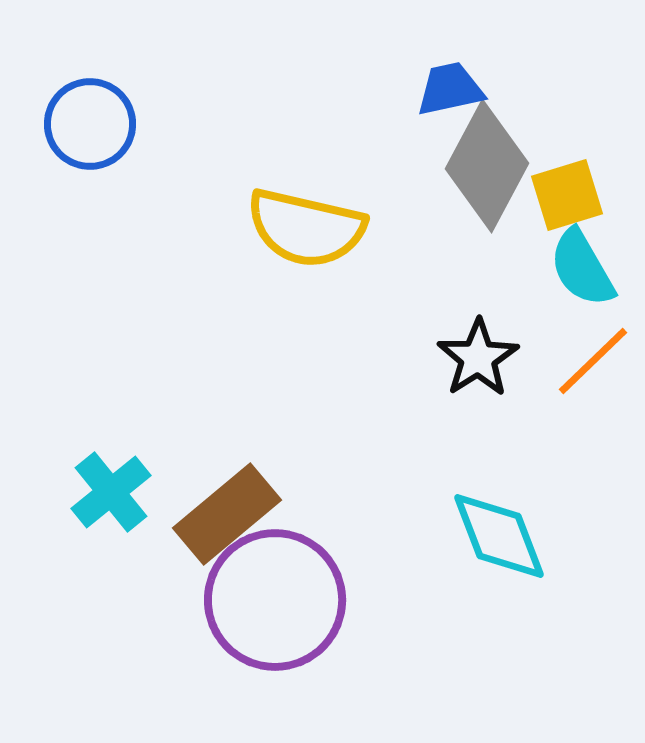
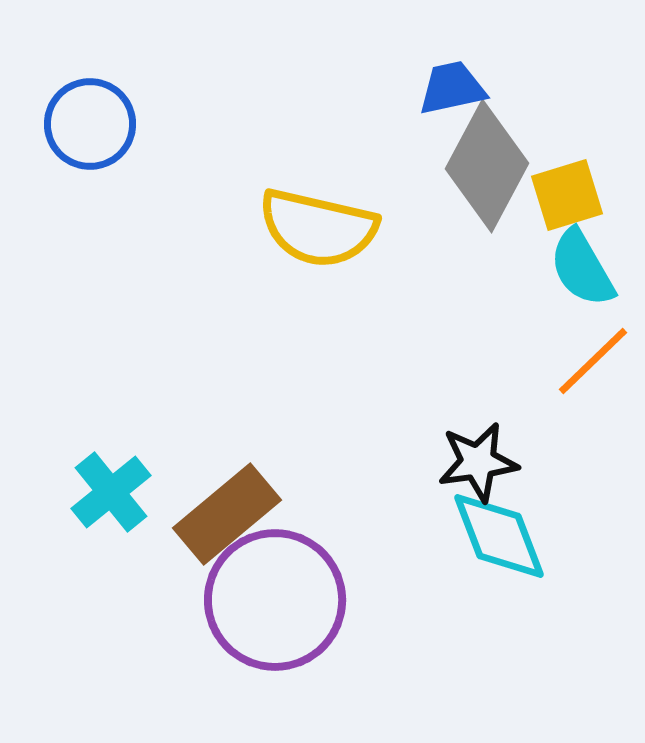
blue trapezoid: moved 2 px right, 1 px up
yellow semicircle: moved 12 px right
black star: moved 104 px down; rotated 24 degrees clockwise
